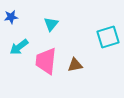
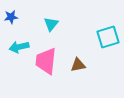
cyan arrow: rotated 24 degrees clockwise
brown triangle: moved 3 px right
